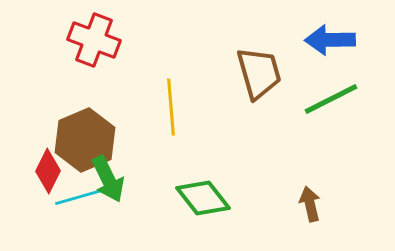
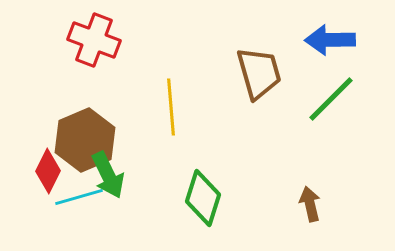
green line: rotated 18 degrees counterclockwise
green arrow: moved 4 px up
green diamond: rotated 56 degrees clockwise
